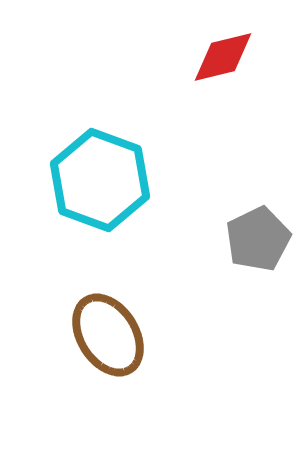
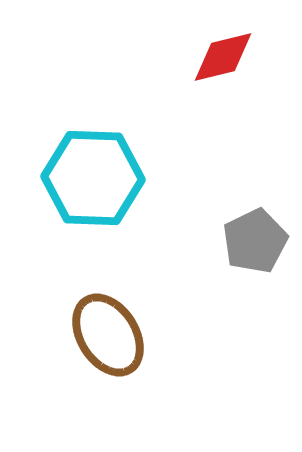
cyan hexagon: moved 7 px left, 2 px up; rotated 18 degrees counterclockwise
gray pentagon: moved 3 px left, 2 px down
